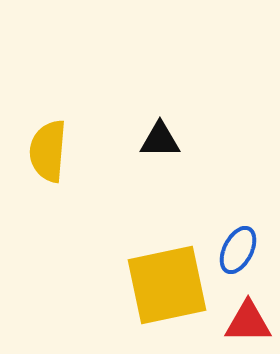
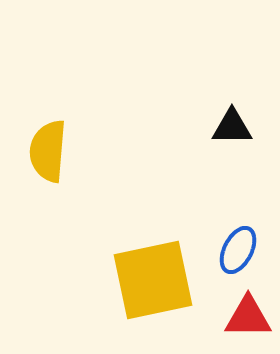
black triangle: moved 72 px right, 13 px up
yellow square: moved 14 px left, 5 px up
red triangle: moved 5 px up
